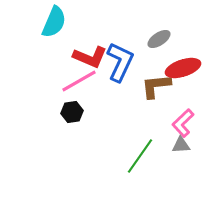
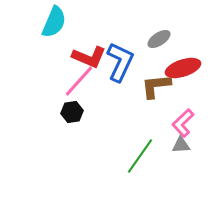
red L-shape: moved 1 px left
pink line: rotated 18 degrees counterclockwise
